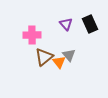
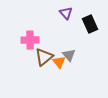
purple triangle: moved 11 px up
pink cross: moved 2 px left, 5 px down
